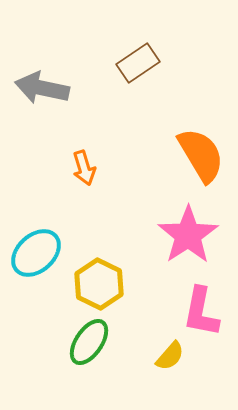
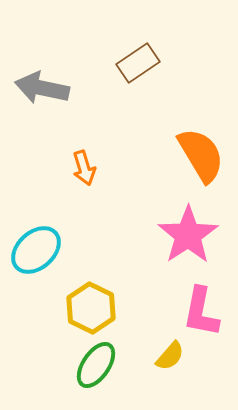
cyan ellipse: moved 3 px up
yellow hexagon: moved 8 px left, 24 px down
green ellipse: moved 7 px right, 23 px down
